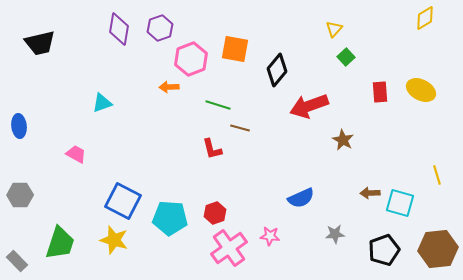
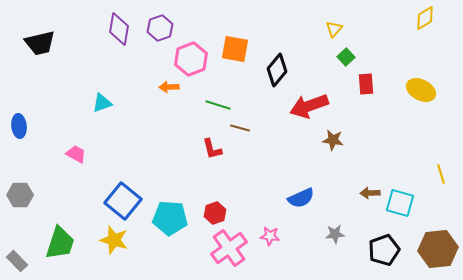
red rectangle: moved 14 px left, 8 px up
brown star: moved 10 px left; rotated 20 degrees counterclockwise
yellow line: moved 4 px right, 1 px up
blue square: rotated 12 degrees clockwise
